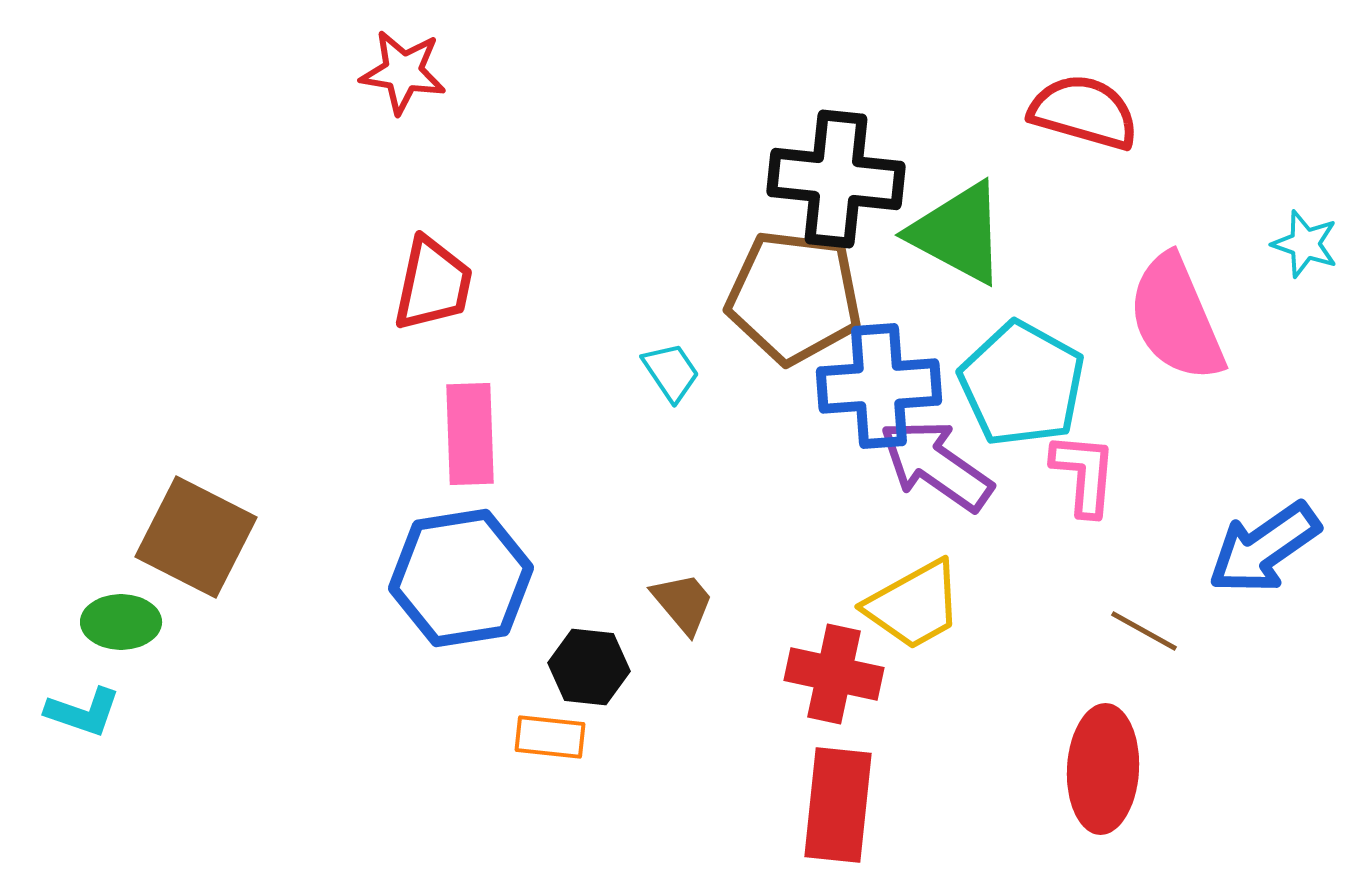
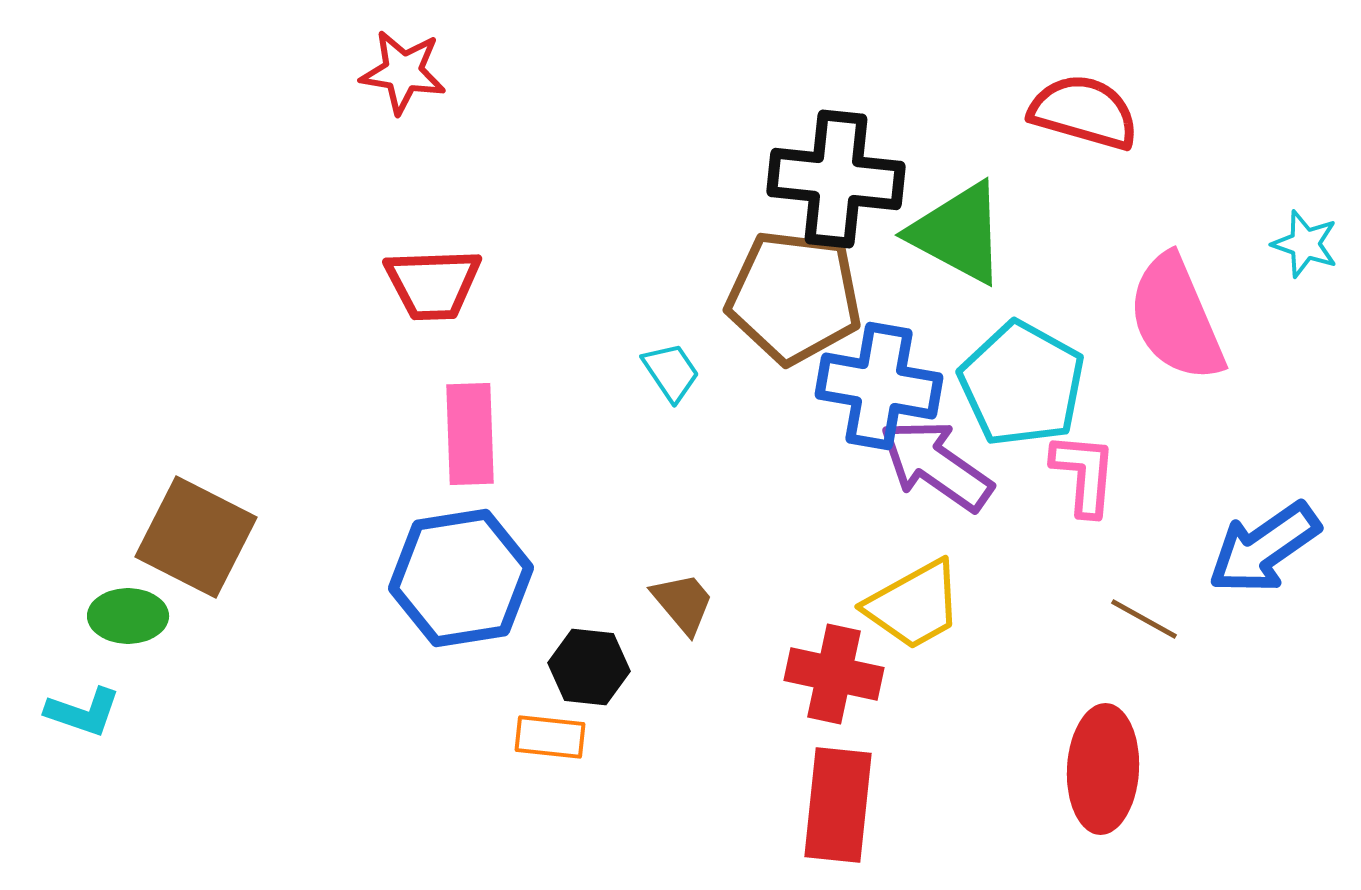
red trapezoid: rotated 76 degrees clockwise
blue cross: rotated 14 degrees clockwise
green ellipse: moved 7 px right, 6 px up
brown line: moved 12 px up
